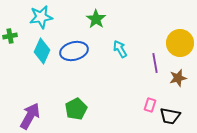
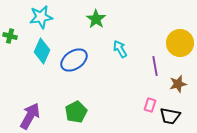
green cross: rotated 24 degrees clockwise
blue ellipse: moved 9 px down; rotated 20 degrees counterclockwise
purple line: moved 3 px down
brown star: moved 6 px down
green pentagon: moved 3 px down
